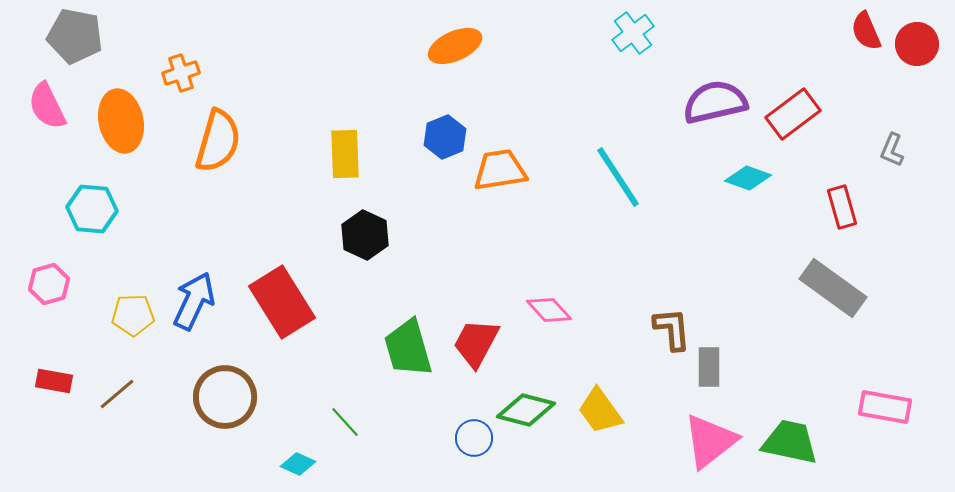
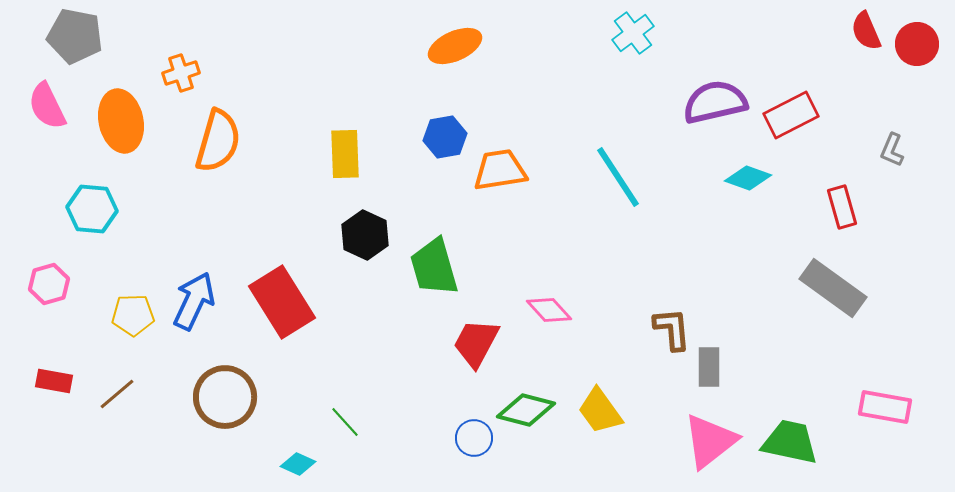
red rectangle at (793, 114): moved 2 px left, 1 px down; rotated 10 degrees clockwise
blue hexagon at (445, 137): rotated 12 degrees clockwise
green trapezoid at (408, 348): moved 26 px right, 81 px up
